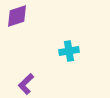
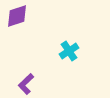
cyan cross: rotated 24 degrees counterclockwise
